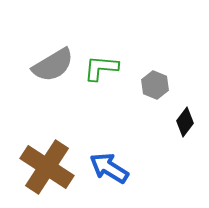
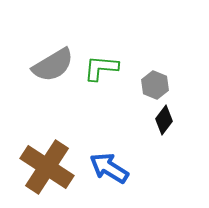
black diamond: moved 21 px left, 2 px up
